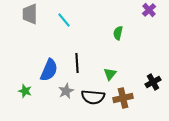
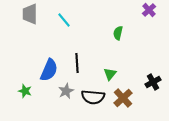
brown cross: rotated 30 degrees counterclockwise
